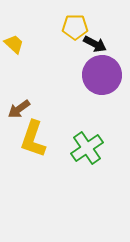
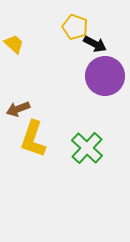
yellow pentagon: rotated 20 degrees clockwise
purple circle: moved 3 px right, 1 px down
brown arrow: moved 1 px left; rotated 15 degrees clockwise
green cross: rotated 12 degrees counterclockwise
